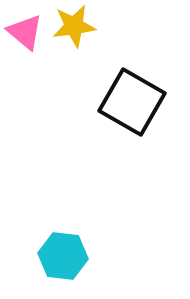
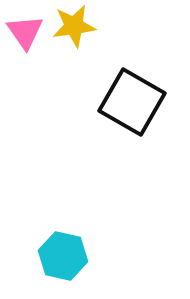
pink triangle: rotated 15 degrees clockwise
cyan hexagon: rotated 6 degrees clockwise
